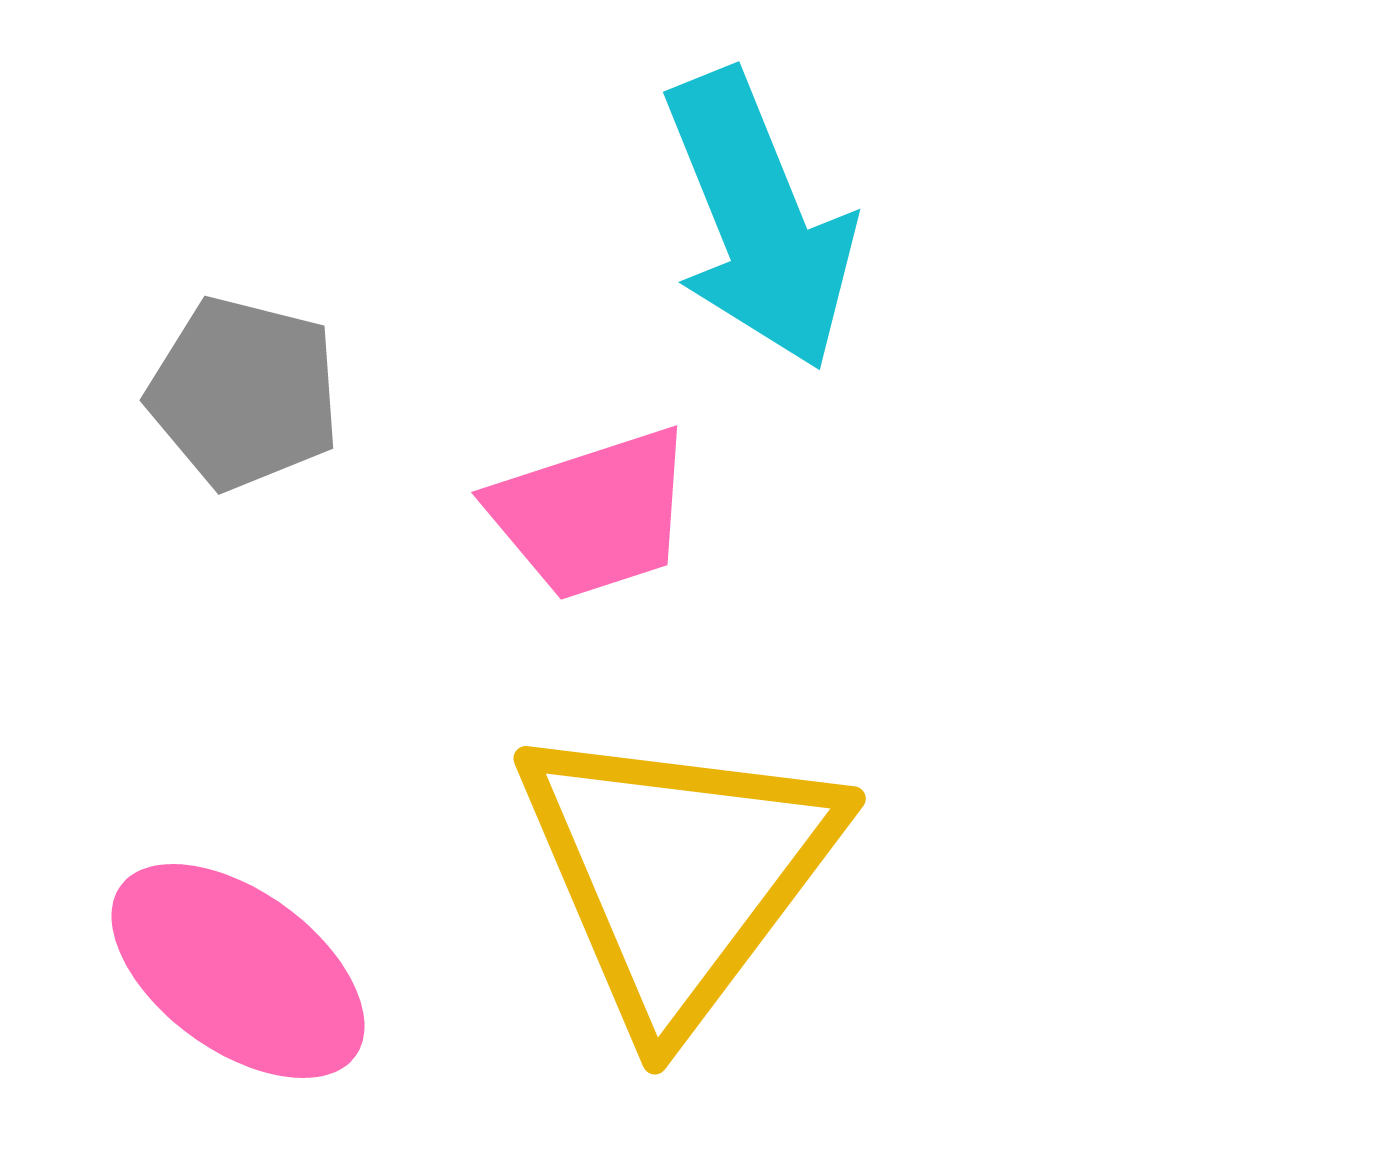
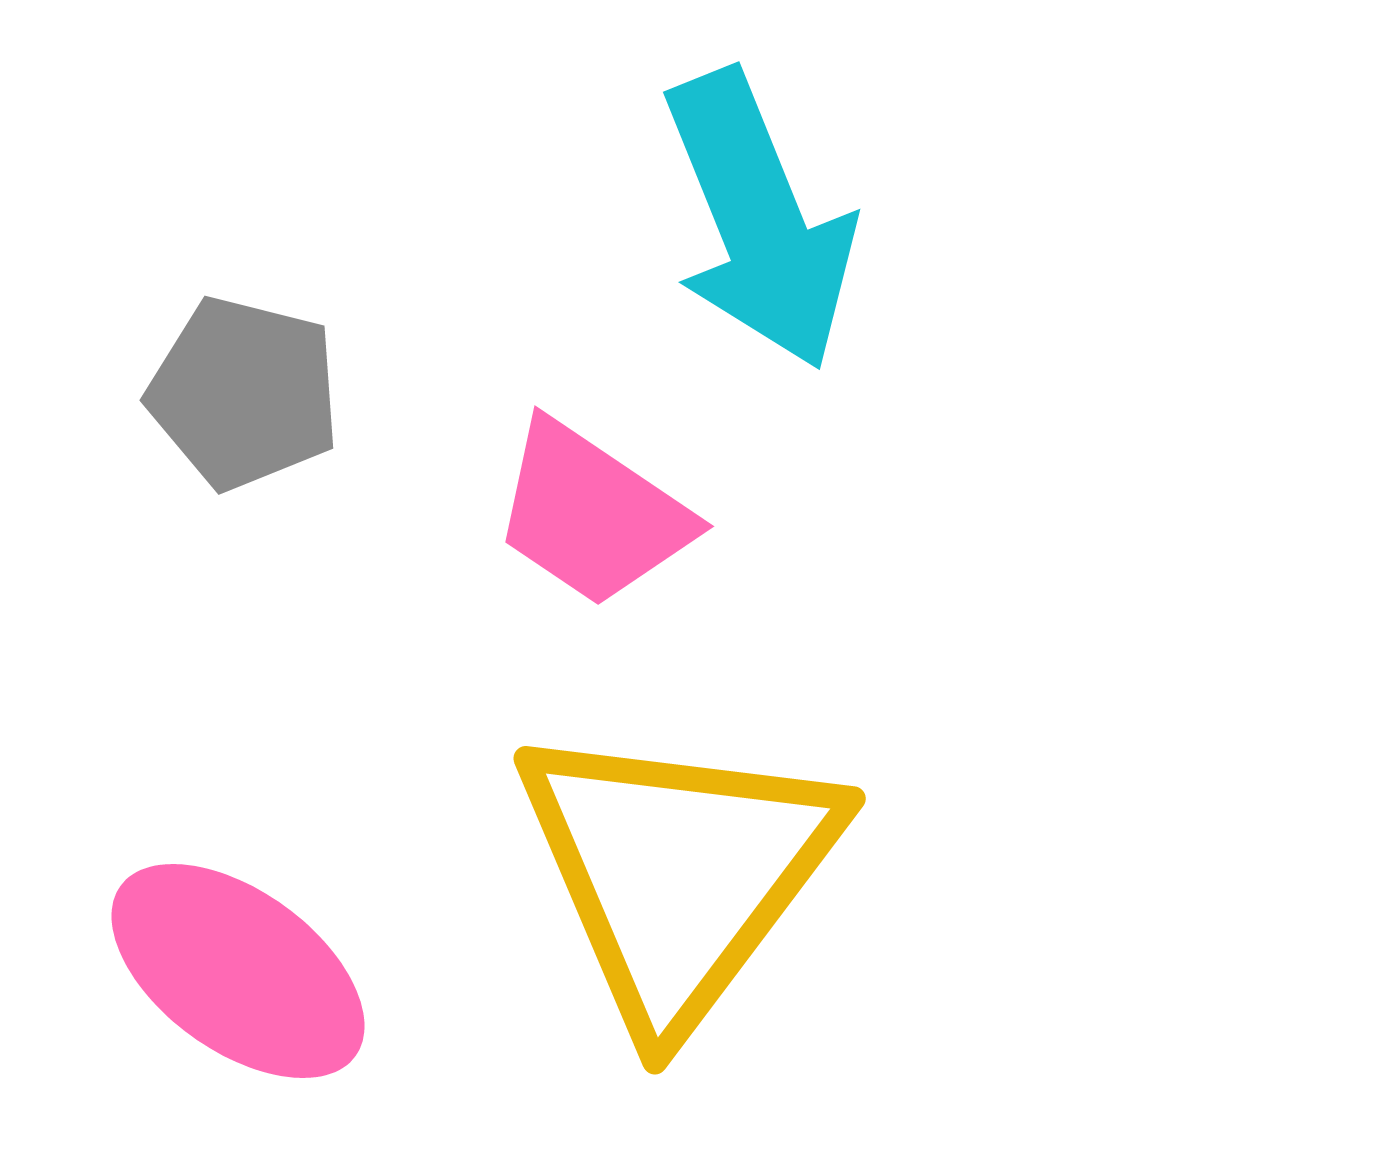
pink trapezoid: rotated 52 degrees clockwise
